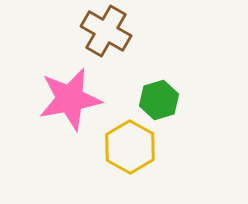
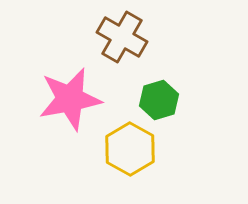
brown cross: moved 16 px right, 6 px down
yellow hexagon: moved 2 px down
